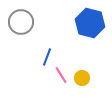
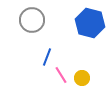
gray circle: moved 11 px right, 2 px up
